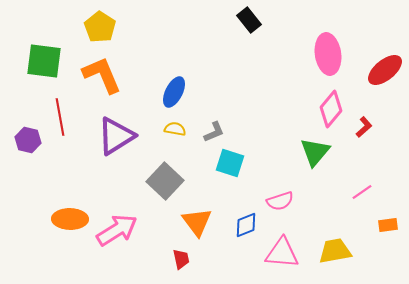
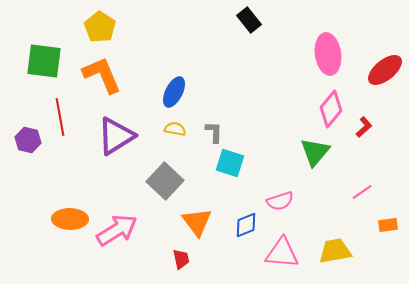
gray L-shape: rotated 65 degrees counterclockwise
